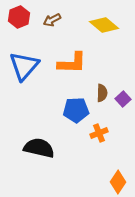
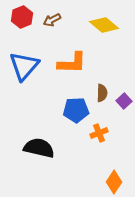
red hexagon: moved 3 px right
purple square: moved 1 px right, 2 px down
orange diamond: moved 4 px left
